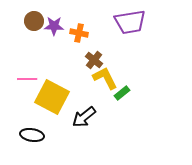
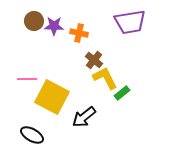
black ellipse: rotated 20 degrees clockwise
